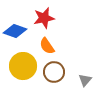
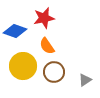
gray triangle: rotated 16 degrees clockwise
